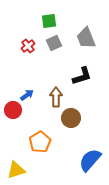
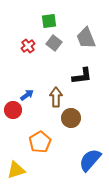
gray square: rotated 28 degrees counterclockwise
black L-shape: rotated 10 degrees clockwise
